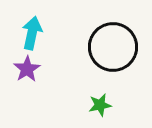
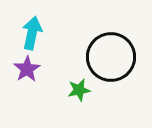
black circle: moved 2 px left, 10 px down
green star: moved 21 px left, 15 px up
